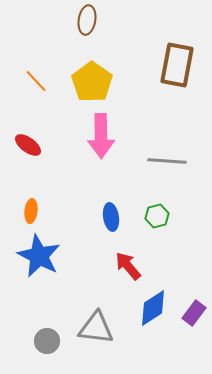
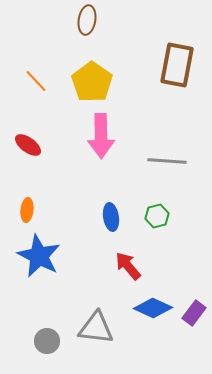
orange ellipse: moved 4 px left, 1 px up
blue diamond: rotated 57 degrees clockwise
